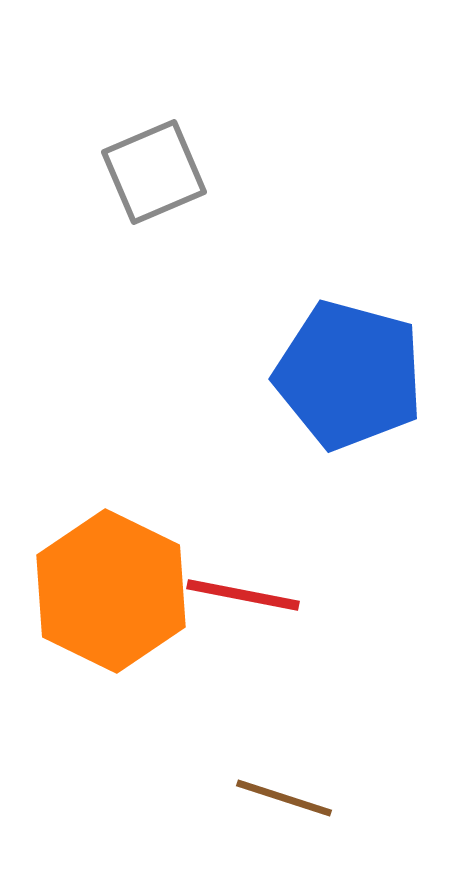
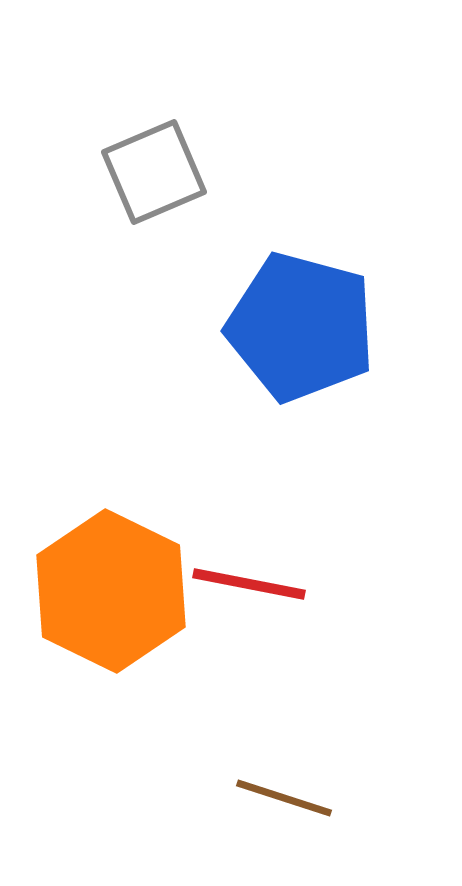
blue pentagon: moved 48 px left, 48 px up
red line: moved 6 px right, 11 px up
